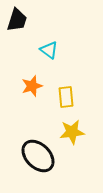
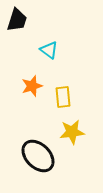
yellow rectangle: moved 3 px left
